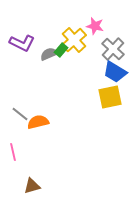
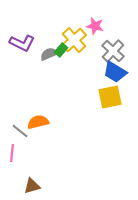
gray cross: moved 2 px down
gray line: moved 17 px down
pink line: moved 1 px left, 1 px down; rotated 18 degrees clockwise
